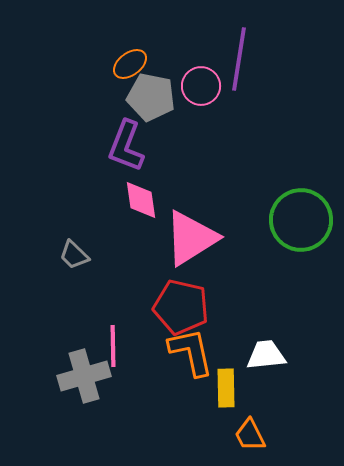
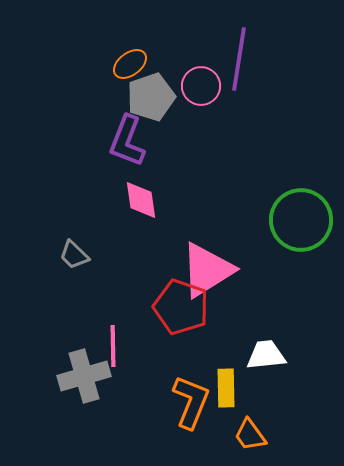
gray pentagon: rotated 30 degrees counterclockwise
purple L-shape: moved 1 px right, 5 px up
pink triangle: moved 16 px right, 32 px down
red pentagon: rotated 6 degrees clockwise
orange L-shape: moved 50 px down; rotated 34 degrees clockwise
orange trapezoid: rotated 9 degrees counterclockwise
